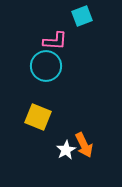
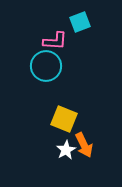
cyan square: moved 2 px left, 6 px down
yellow square: moved 26 px right, 2 px down
